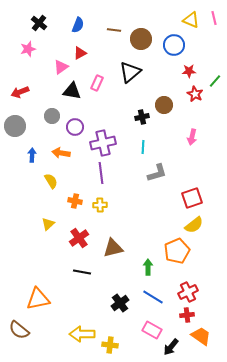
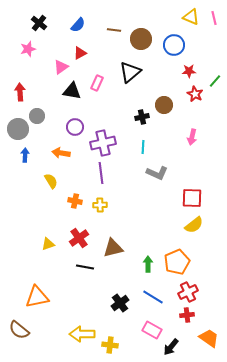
yellow triangle at (191, 20): moved 3 px up
blue semicircle at (78, 25): rotated 21 degrees clockwise
red arrow at (20, 92): rotated 108 degrees clockwise
gray circle at (52, 116): moved 15 px left
gray circle at (15, 126): moved 3 px right, 3 px down
blue arrow at (32, 155): moved 7 px left
gray L-shape at (157, 173): rotated 40 degrees clockwise
red square at (192, 198): rotated 20 degrees clockwise
yellow triangle at (48, 224): moved 20 px down; rotated 24 degrees clockwise
orange pentagon at (177, 251): moved 11 px down
green arrow at (148, 267): moved 3 px up
black line at (82, 272): moved 3 px right, 5 px up
orange triangle at (38, 299): moved 1 px left, 2 px up
orange trapezoid at (201, 336): moved 8 px right, 2 px down
